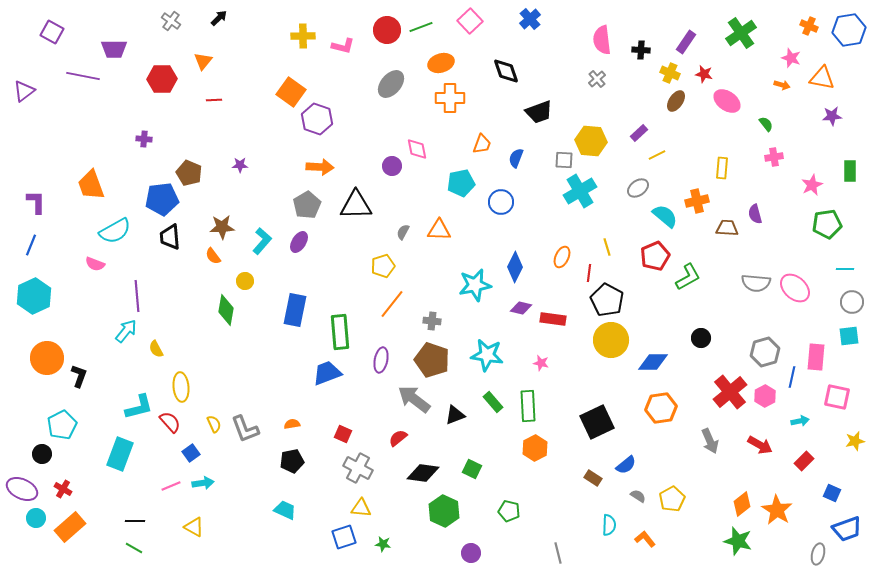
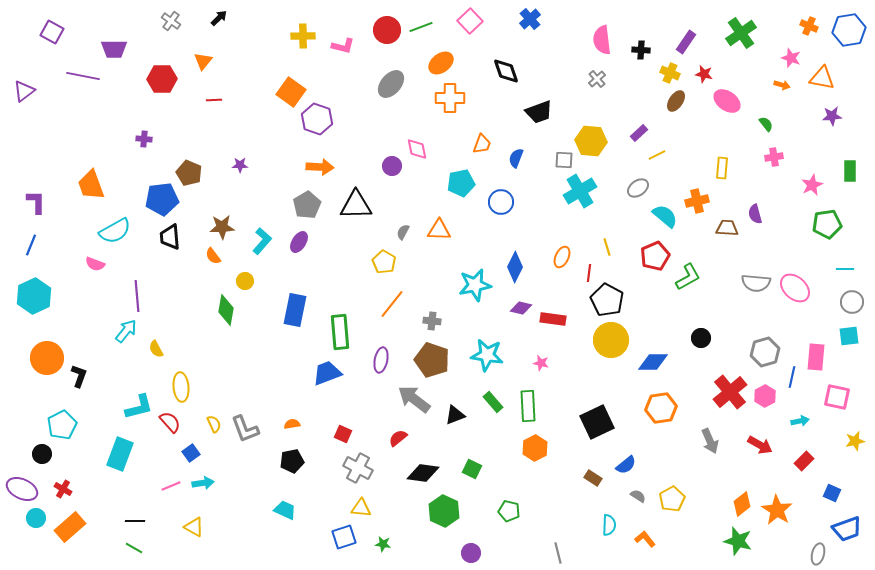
orange ellipse at (441, 63): rotated 20 degrees counterclockwise
yellow pentagon at (383, 266): moved 1 px right, 4 px up; rotated 25 degrees counterclockwise
